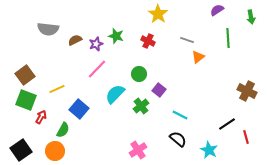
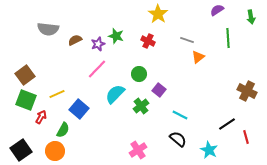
purple star: moved 2 px right
yellow line: moved 5 px down
